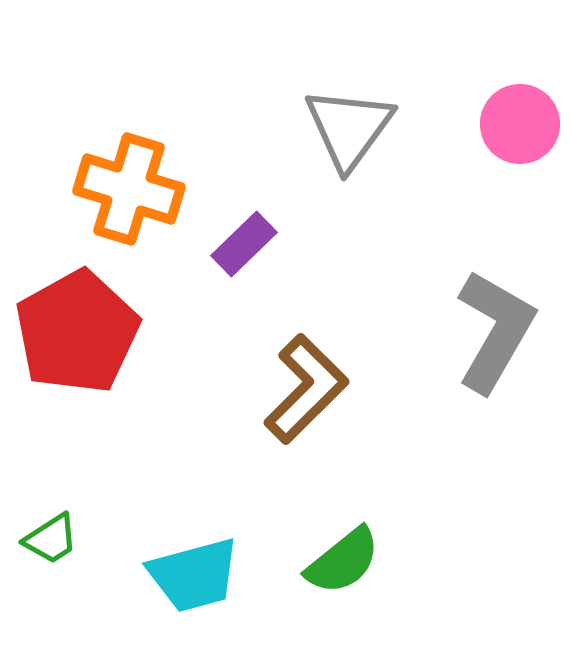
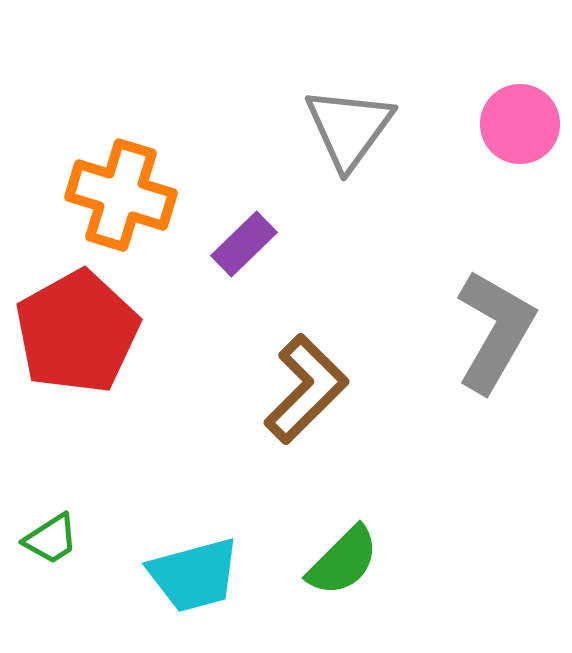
orange cross: moved 8 px left, 6 px down
green semicircle: rotated 6 degrees counterclockwise
